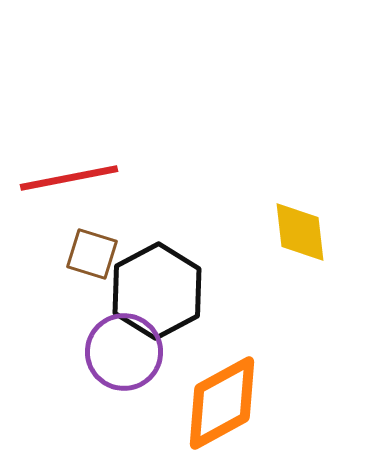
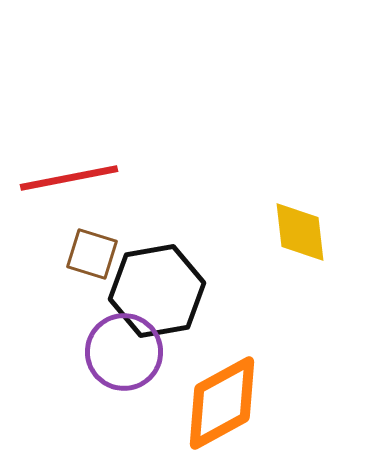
black hexagon: rotated 18 degrees clockwise
